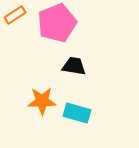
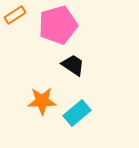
pink pentagon: moved 1 px right, 2 px down; rotated 6 degrees clockwise
black trapezoid: moved 1 px left, 1 px up; rotated 25 degrees clockwise
cyan rectangle: rotated 56 degrees counterclockwise
